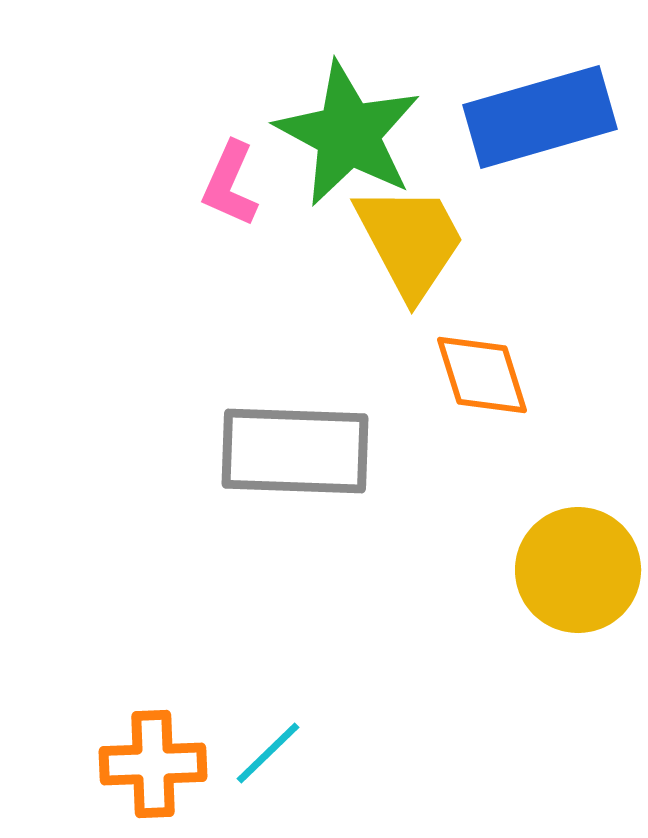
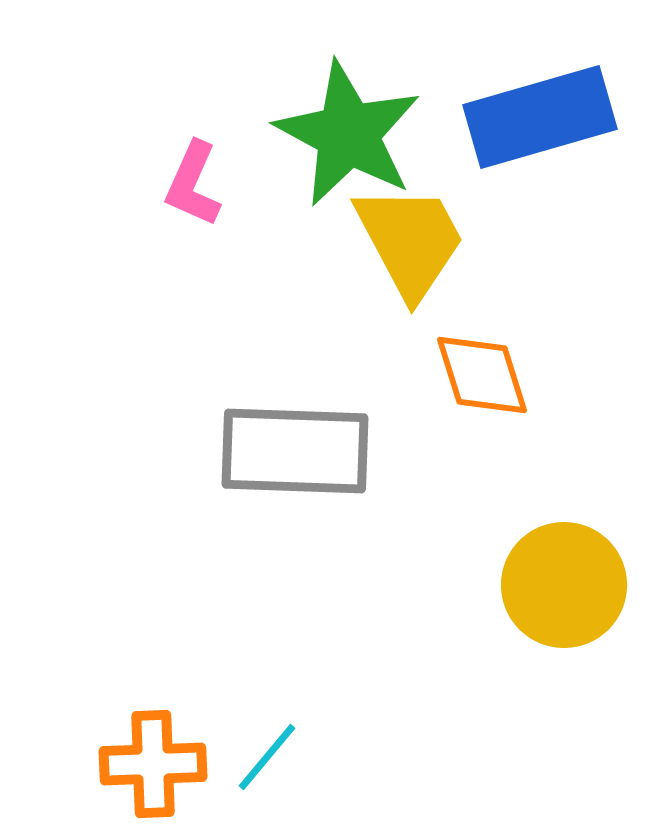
pink L-shape: moved 37 px left
yellow circle: moved 14 px left, 15 px down
cyan line: moved 1 px left, 4 px down; rotated 6 degrees counterclockwise
